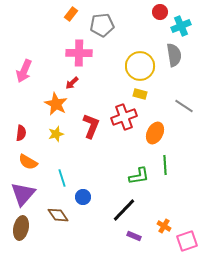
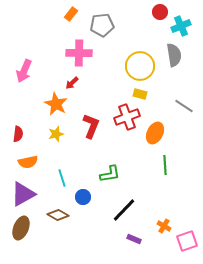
red cross: moved 3 px right
red semicircle: moved 3 px left, 1 px down
orange semicircle: rotated 42 degrees counterclockwise
green L-shape: moved 29 px left, 2 px up
purple triangle: rotated 20 degrees clockwise
brown diamond: rotated 25 degrees counterclockwise
brown ellipse: rotated 10 degrees clockwise
purple rectangle: moved 3 px down
